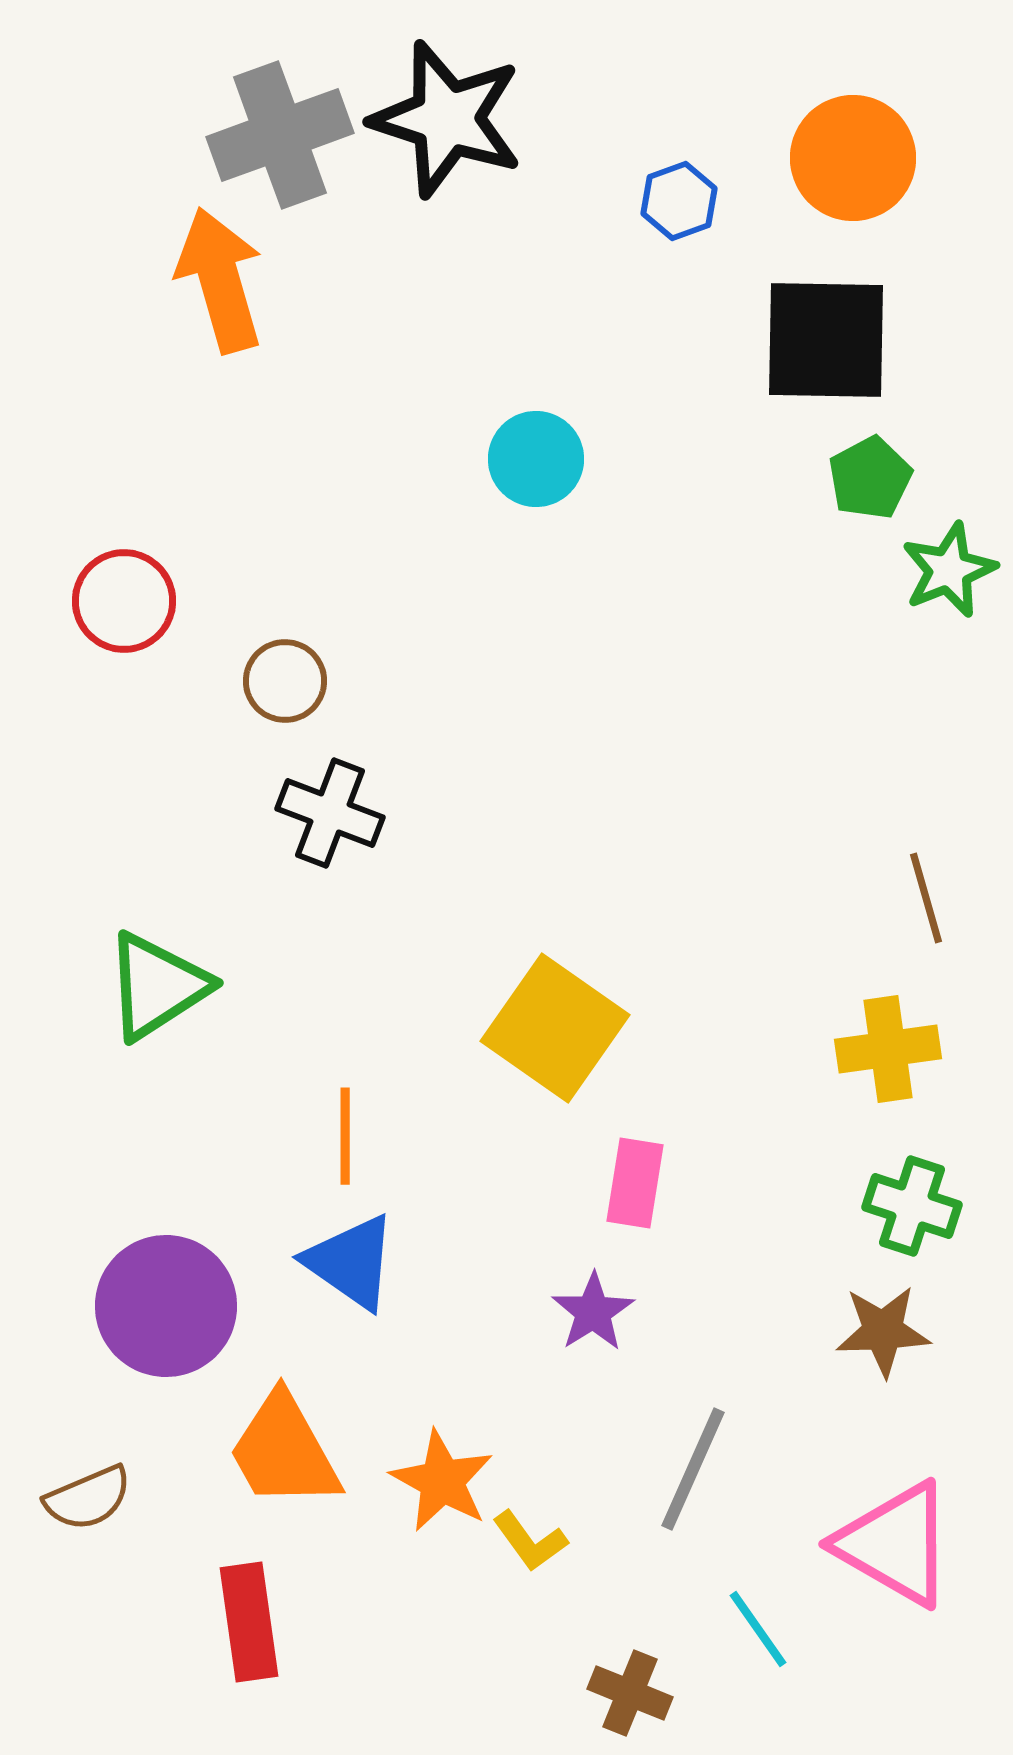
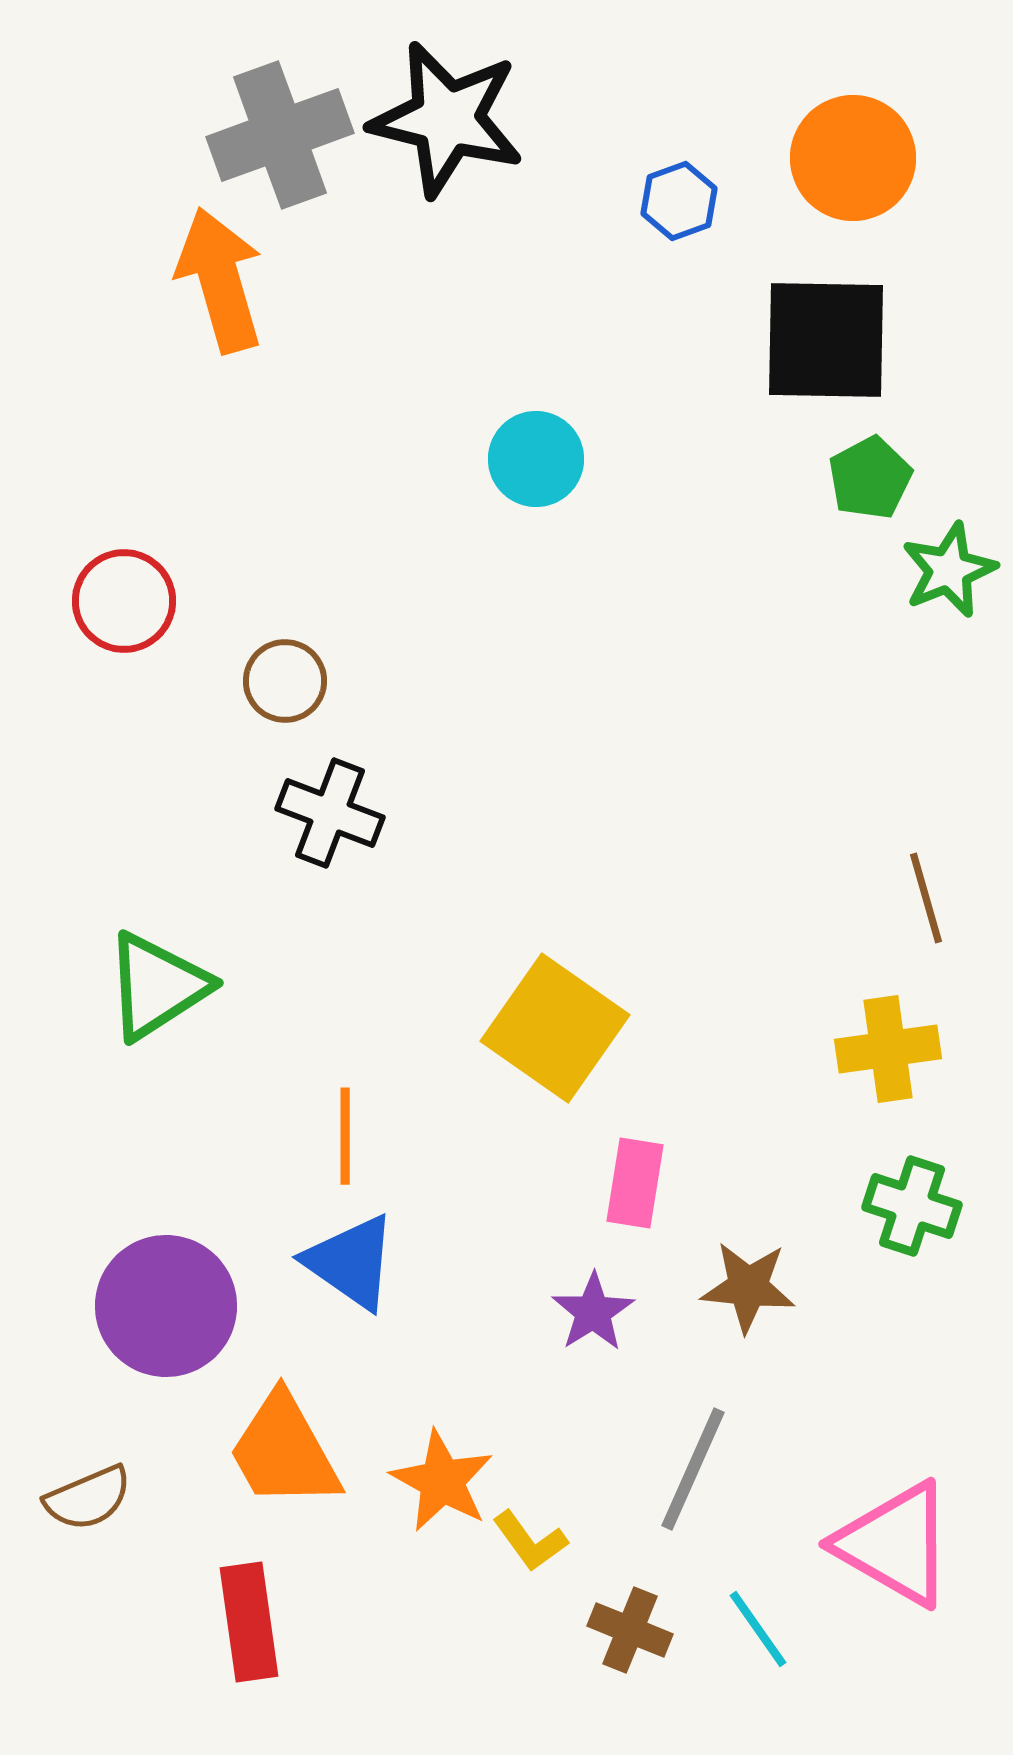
black star: rotated 4 degrees counterclockwise
brown star: moved 135 px left, 44 px up; rotated 8 degrees clockwise
brown cross: moved 63 px up
